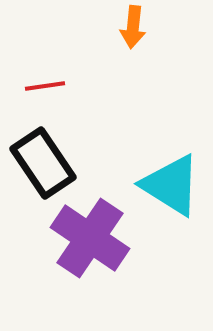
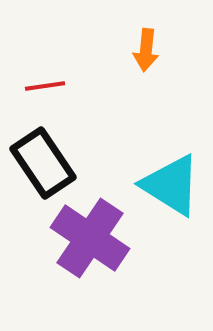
orange arrow: moved 13 px right, 23 px down
